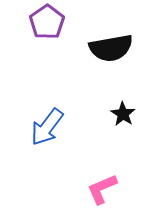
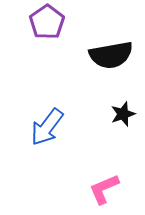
black semicircle: moved 7 px down
black star: rotated 20 degrees clockwise
pink L-shape: moved 2 px right
